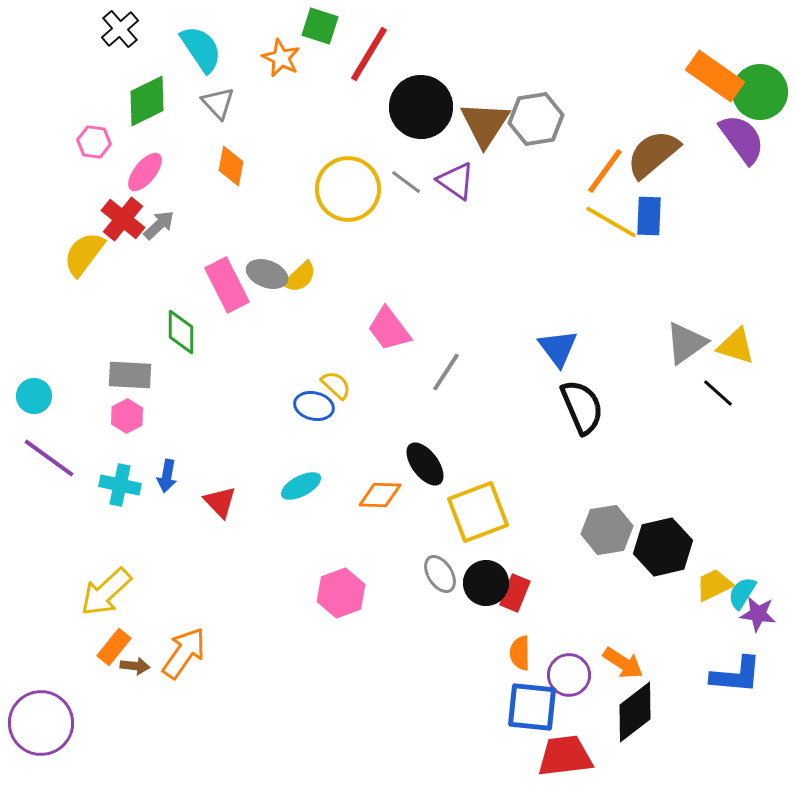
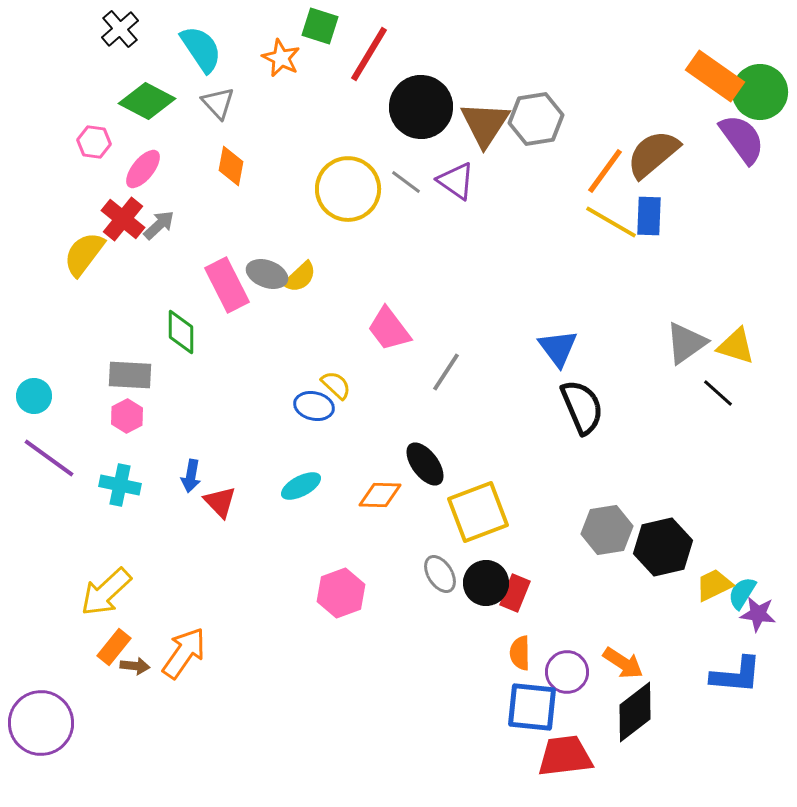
green diamond at (147, 101): rotated 54 degrees clockwise
pink ellipse at (145, 172): moved 2 px left, 3 px up
blue arrow at (167, 476): moved 24 px right
purple circle at (569, 675): moved 2 px left, 3 px up
